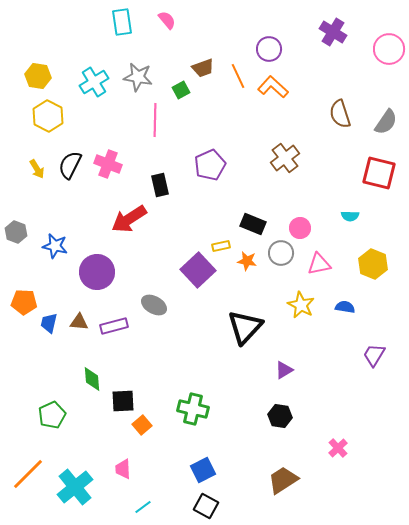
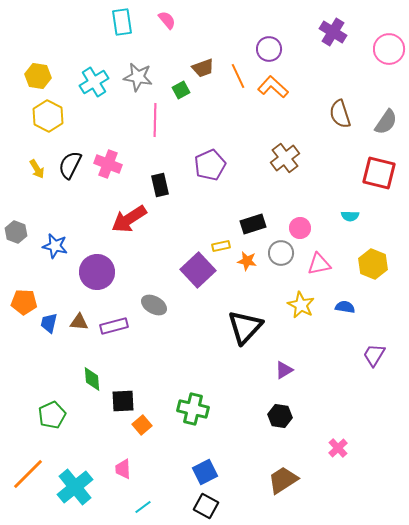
black rectangle at (253, 224): rotated 40 degrees counterclockwise
blue square at (203, 470): moved 2 px right, 2 px down
